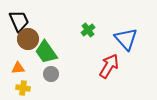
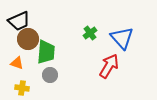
black trapezoid: rotated 90 degrees clockwise
green cross: moved 2 px right, 3 px down
blue triangle: moved 4 px left, 1 px up
green trapezoid: rotated 140 degrees counterclockwise
orange triangle: moved 1 px left, 5 px up; rotated 24 degrees clockwise
gray circle: moved 1 px left, 1 px down
yellow cross: moved 1 px left
